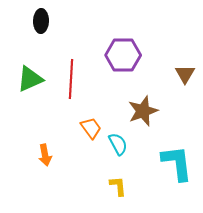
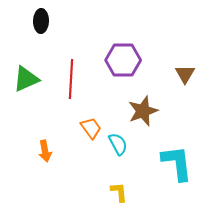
purple hexagon: moved 5 px down
green triangle: moved 4 px left
orange arrow: moved 4 px up
yellow L-shape: moved 1 px right, 6 px down
